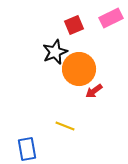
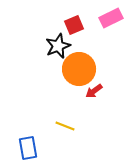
black star: moved 3 px right, 6 px up
blue rectangle: moved 1 px right, 1 px up
